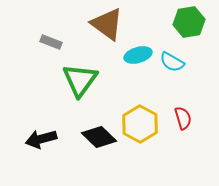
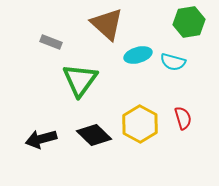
brown triangle: rotated 6 degrees clockwise
cyan semicircle: moved 1 px right; rotated 15 degrees counterclockwise
black diamond: moved 5 px left, 2 px up
